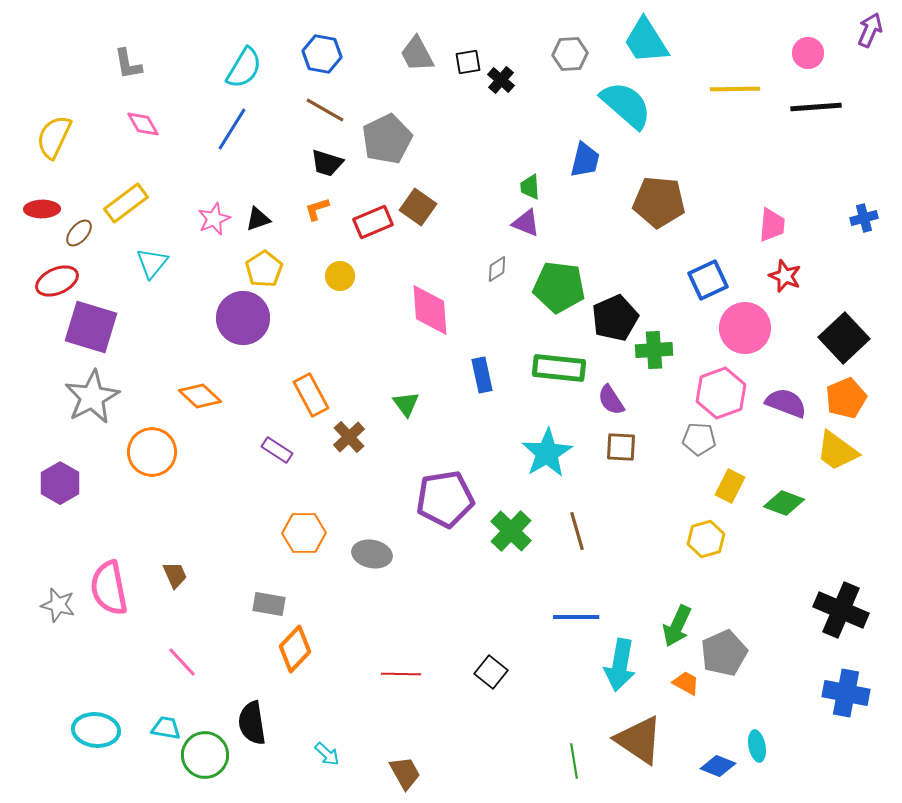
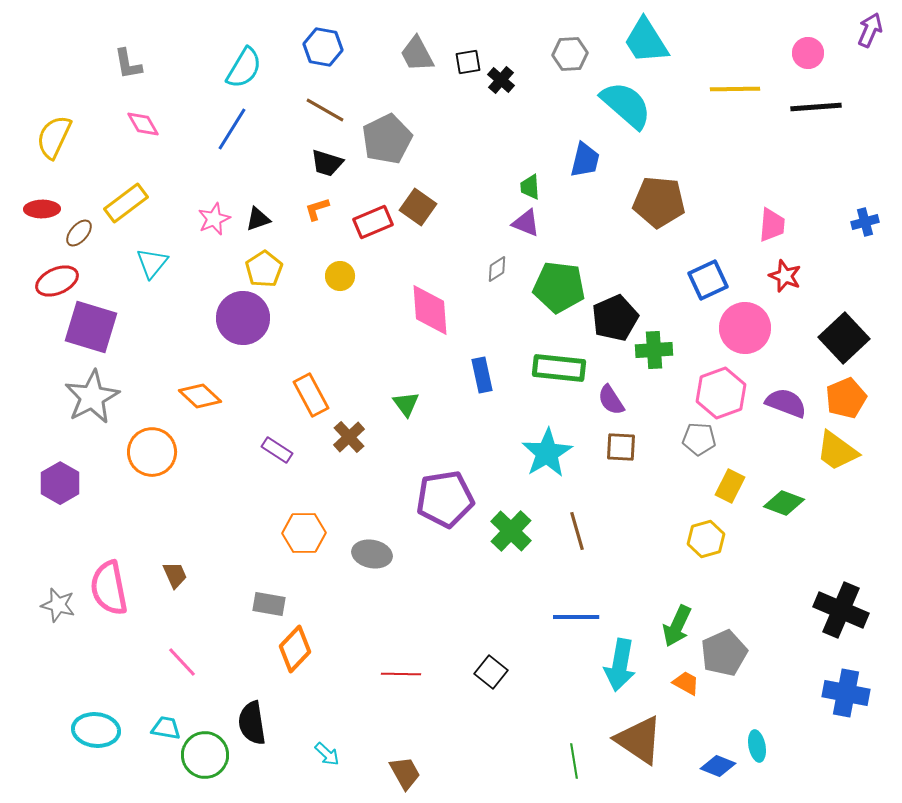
blue hexagon at (322, 54): moved 1 px right, 7 px up
blue cross at (864, 218): moved 1 px right, 4 px down
